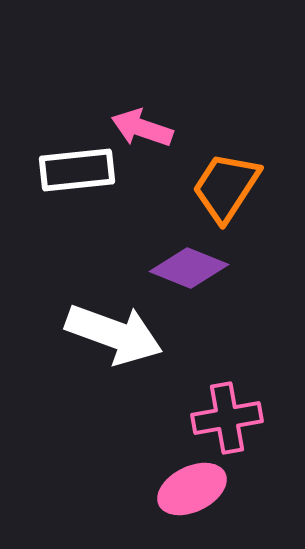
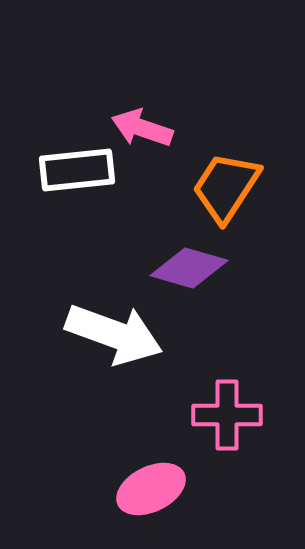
purple diamond: rotated 6 degrees counterclockwise
pink cross: moved 3 px up; rotated 10 degrees clockwise
pink ellipse: moved 41 px left
